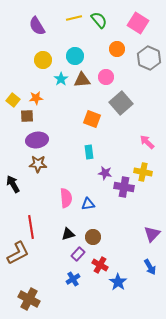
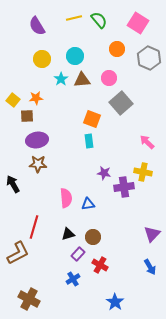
yellow circle: moved 1 px left, 1 px up
pink circle: moved 3 px right, 1 px down
cyan rectangle: moved 11 px up
purple star: moved 1 px left
purple cross: rotated 18 degrees counterclockwise
red line: moved 3 px right; rotated 25 degrees clockwise
blue star: moved 3 px left, 20 px down
